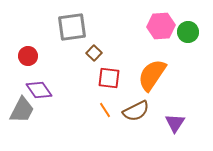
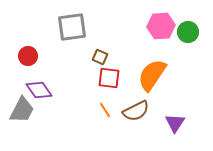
brown square: moved 6 px right, 4 px down; rotated 21 degrees counterclockwise
